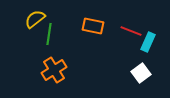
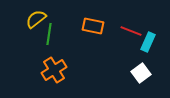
yellow semicircle: moved 1 px right
